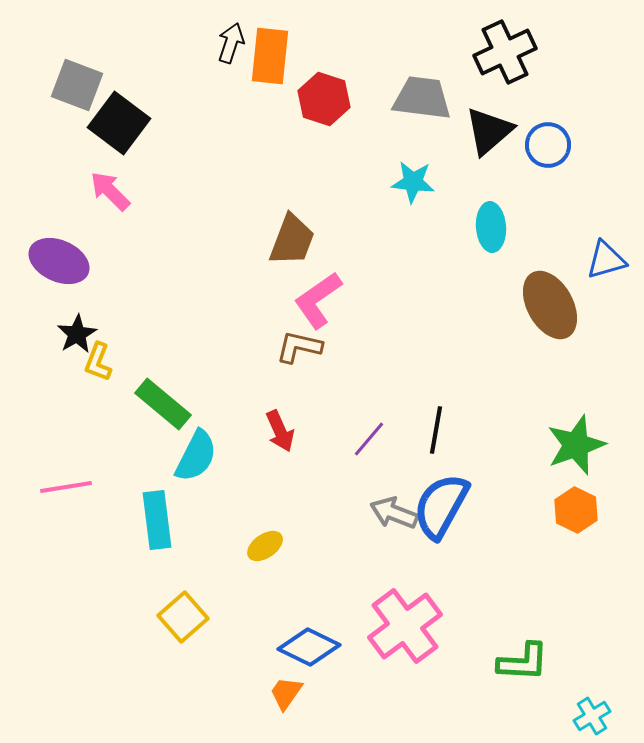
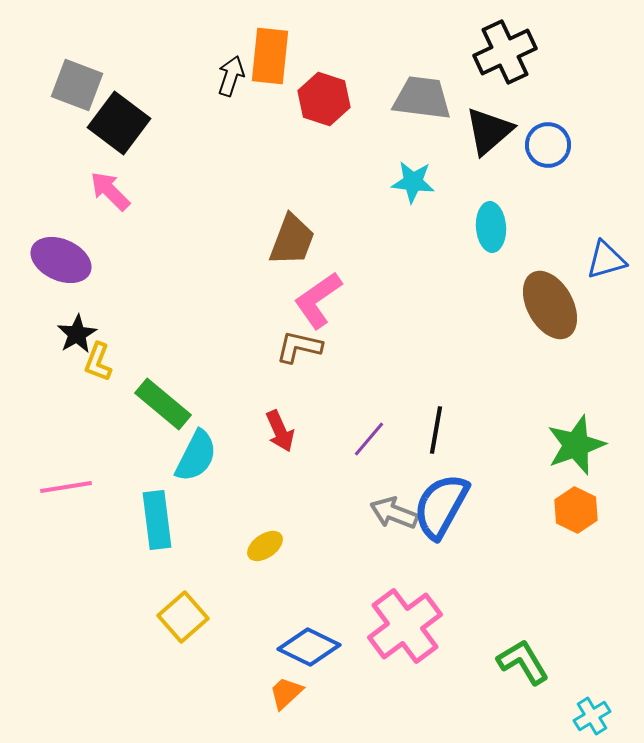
black arrow: moved 33 px down
purple ellipse: moved 2 px right, 1 px up
green L-shape: rotated 124 degrees counterclockwise
orange trapezoid: rotated 12 degrees clockwise
